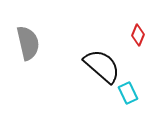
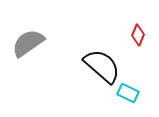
gray semicircle: rotated 112 degrees counterclockwise
cyan rectangle: rotated 40 degrees counterclockwise
